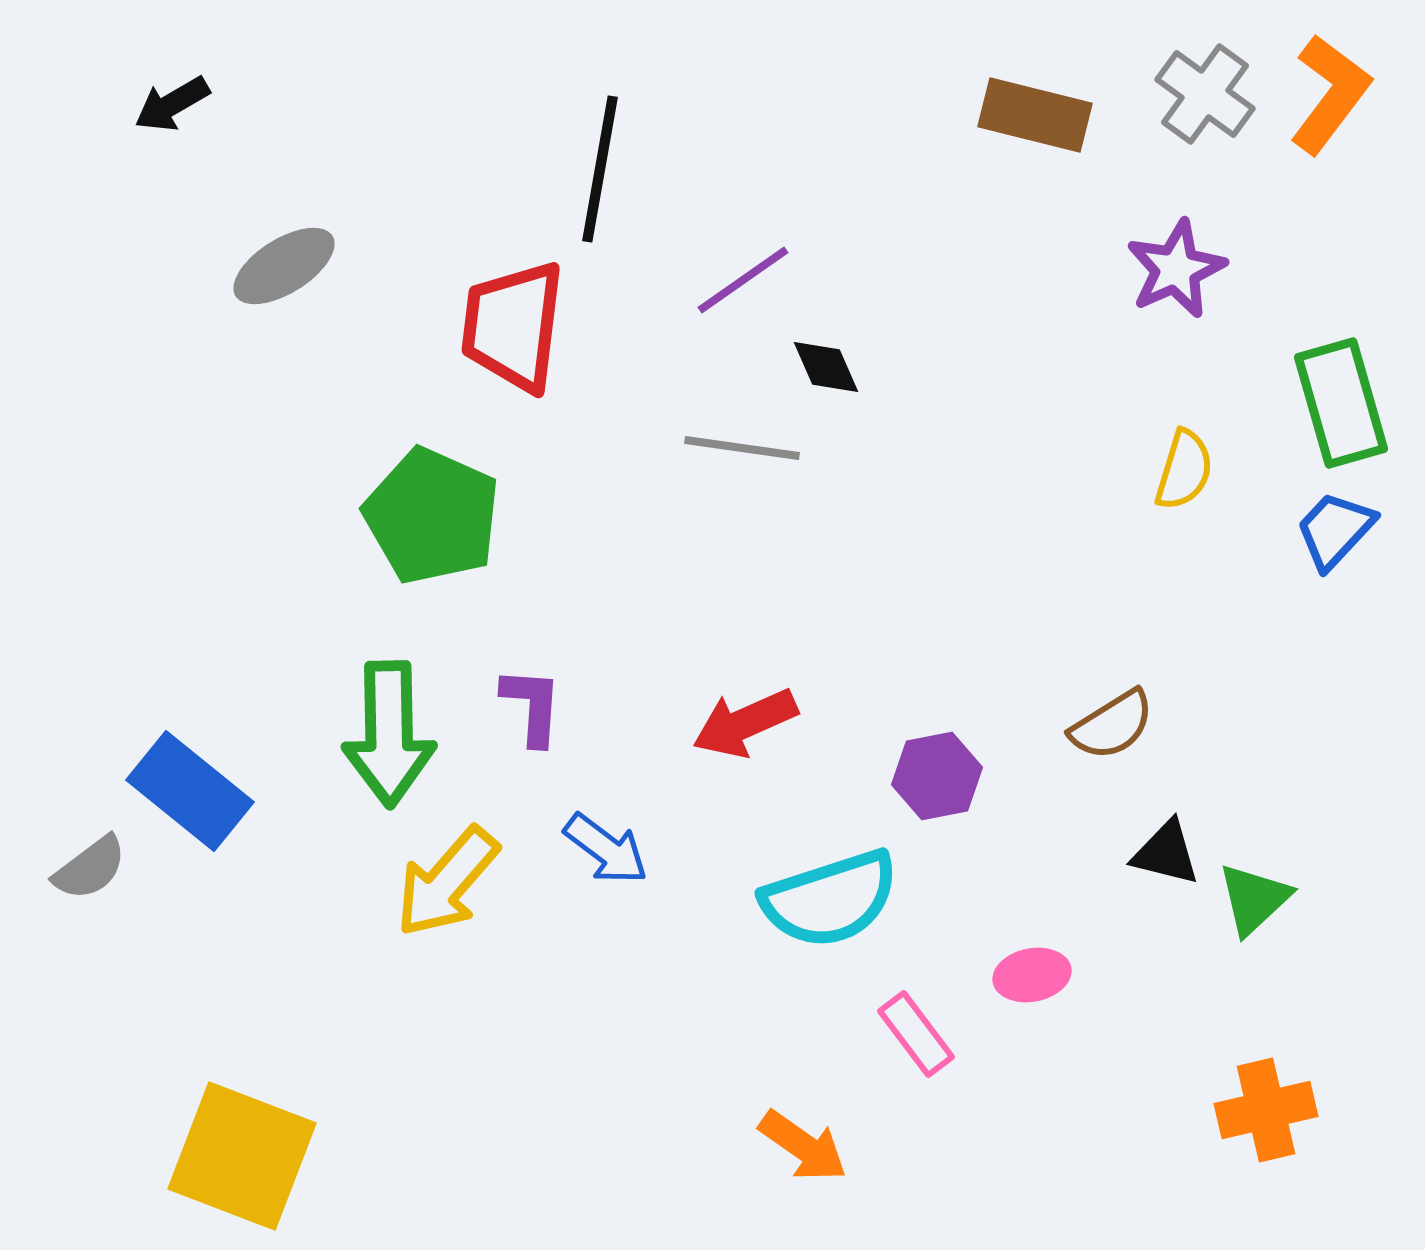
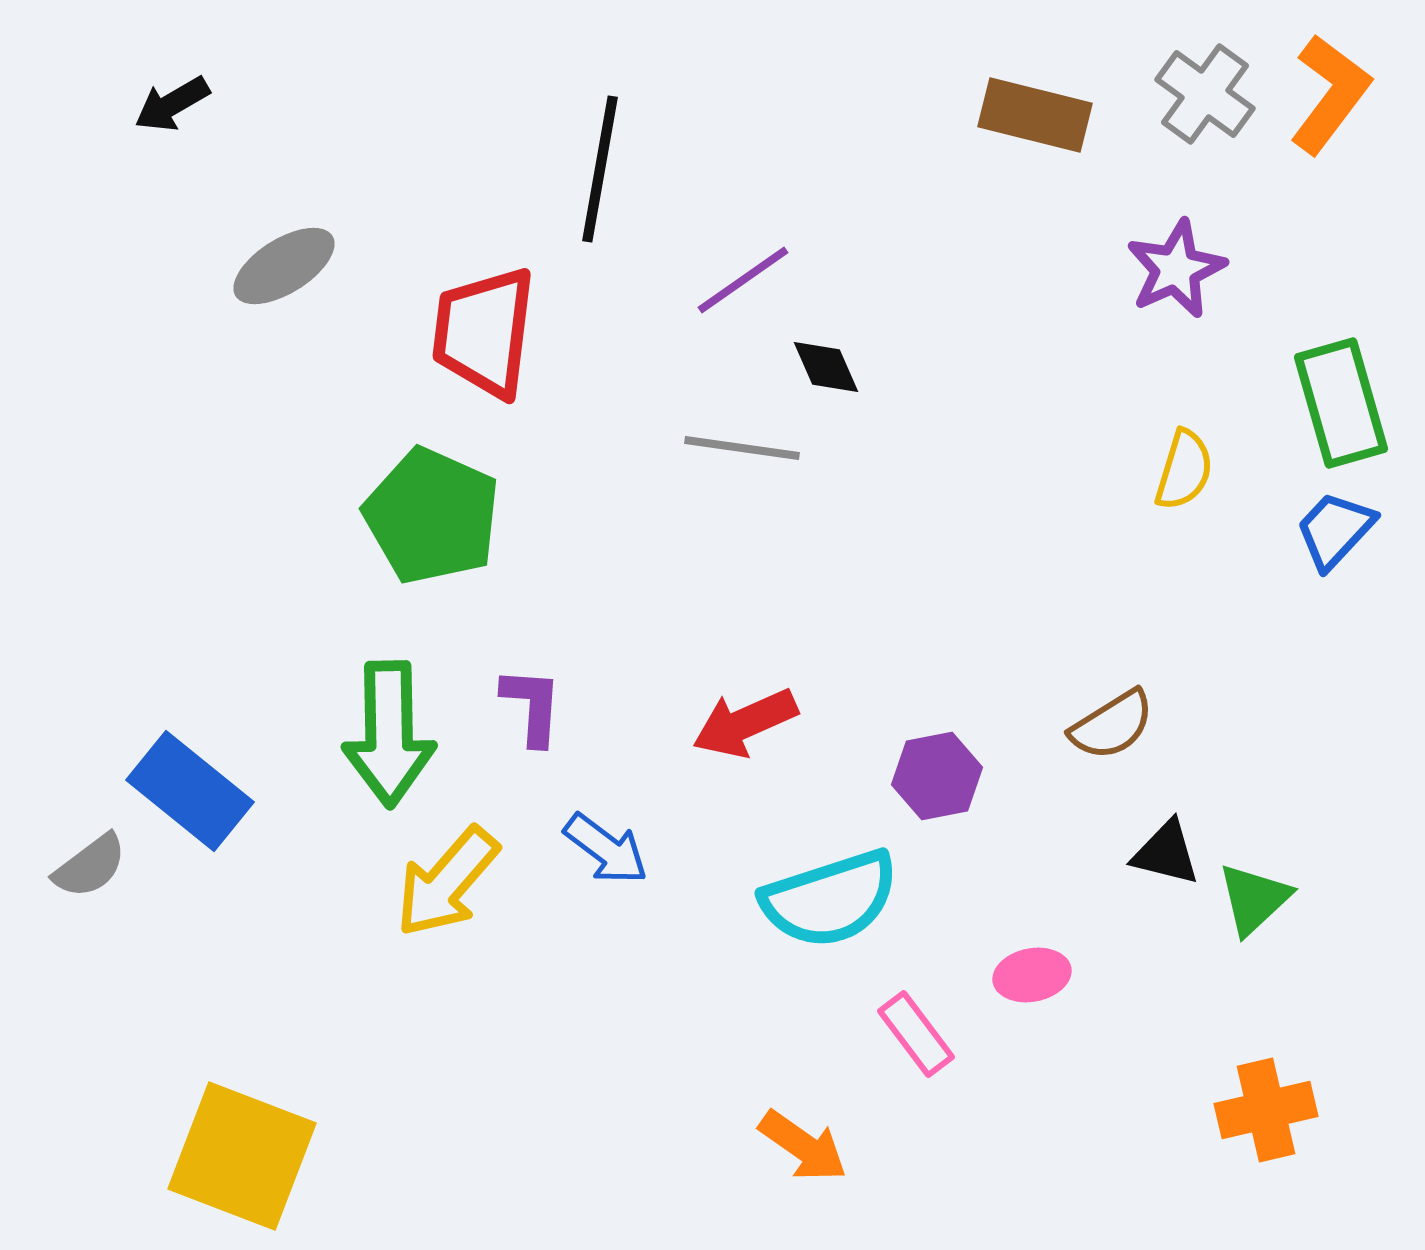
red trapezoid: moved 29 px left, 6 px down
gray semicircle: moved 2 px up
